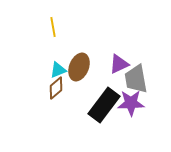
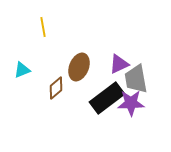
yellow line: moved 10 px left
cyan triangle: moved 36 px left
black rectangle: moved 3 px right, 7 px up; rotated 16 degrees clockwise
